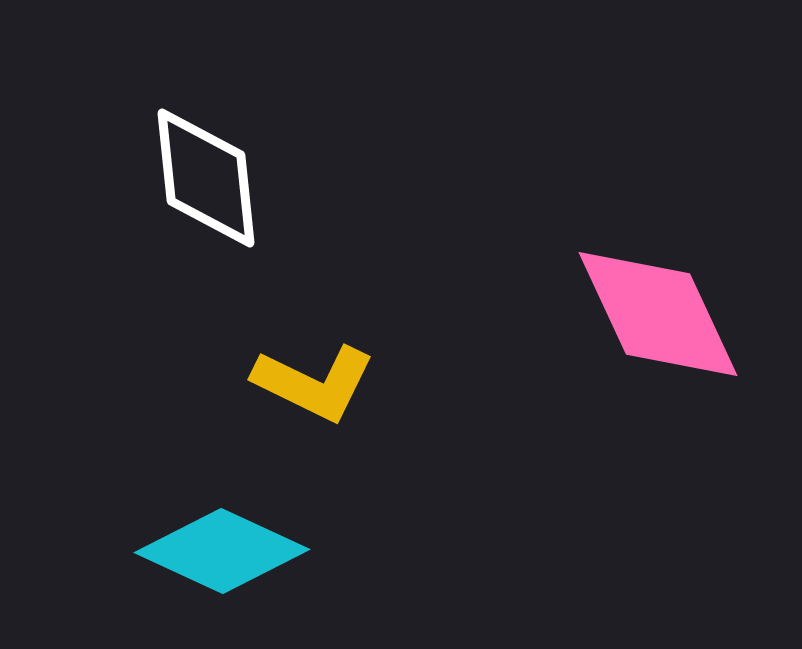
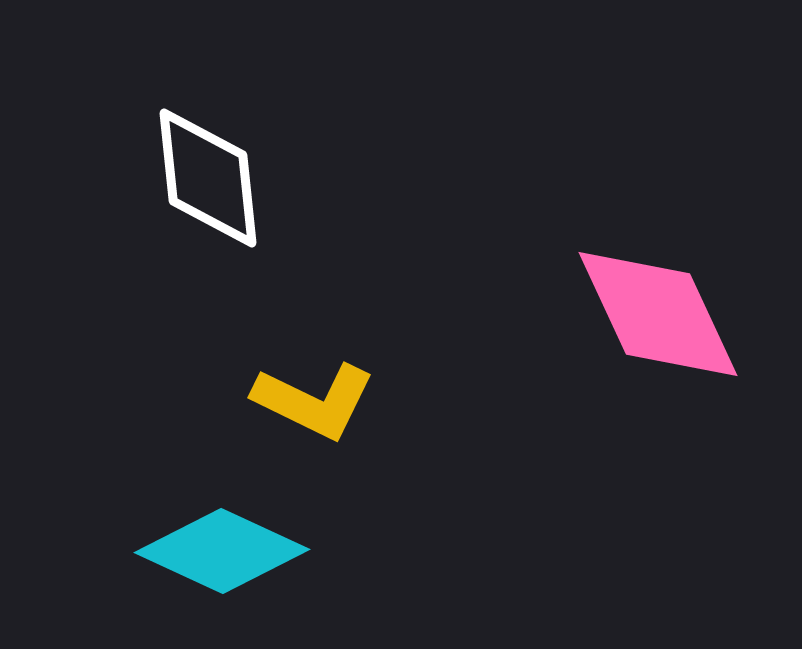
white diamond: moved 2 px right
yellow L-shape: moved 18 px down
